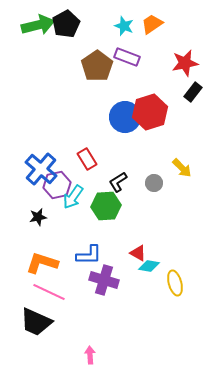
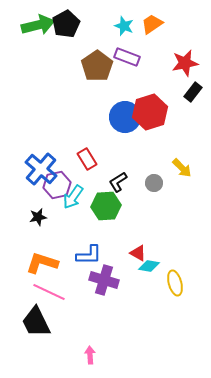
black trapezoid: rotated 40 degrees clockwise
